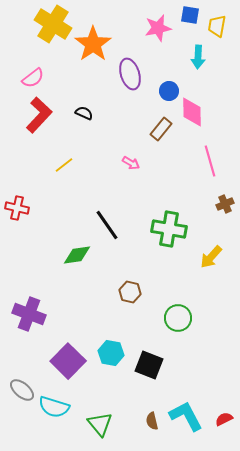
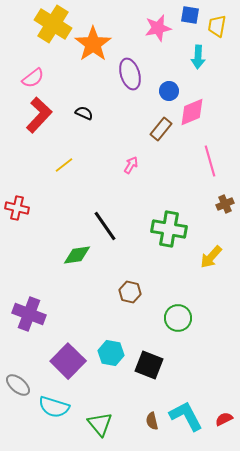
pink diamond: rotated 68 degrees clockwise
pink arrow: moved 2 px down; rotated 90 degrees counterclockwise
black line: moved 2 px left, 1 px down
gray ellipse: moved 4 px left, 5 px up
